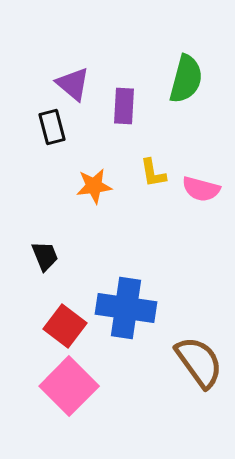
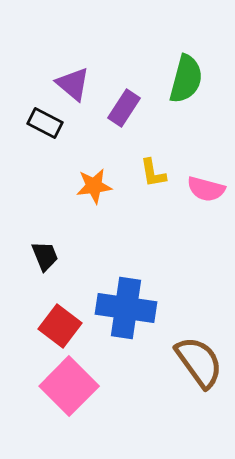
purple rectangle: moved 2 px down; rotated 30 degrees clockwise
black rectangle: moved 7 px left, 4 px up; rotated 48 degrees counterclockwise
pink semicircle: moved 5 px right
red square: moved 5 px left
